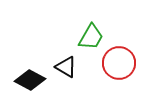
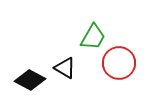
green trapezoid: moved 2 px right
black triangle: moved 1 px left, 1 px down
